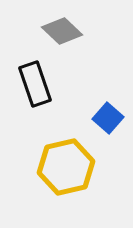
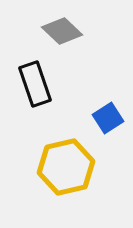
blue square: rotated 16 degrees clockwise
